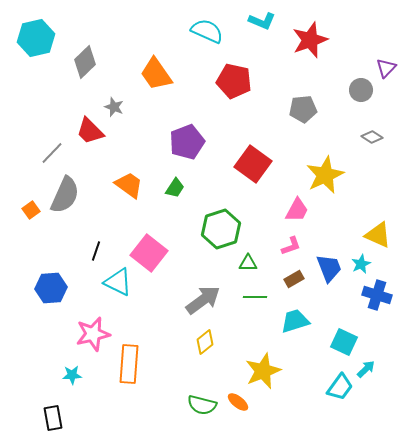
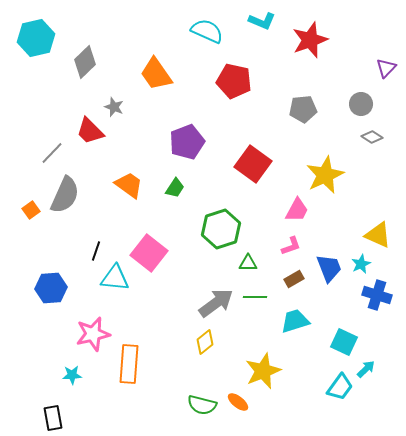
gray circle at (361, 90): moved 14 px down
cyan triangle at (118, 282): moved 3 px left, 4 px up; rotated 20 degrees counterclockwise
gray arrow at (203, 300): moved 13 px right, 3 px down
